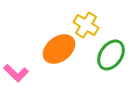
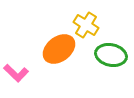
green ellipse: rotated 68 degrees clockwise
